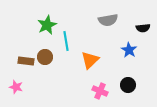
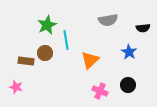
cyan line: moved 1 px up
blue star: moved 2 px down
brown circle: moved 4 px up
